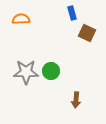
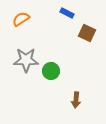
blue rectangle: moved 5 px left; rotated 48 degrees counterclockwise
orange semicircle: rotated 30 degrees counterclockwise
gray star: moved 12 px up
